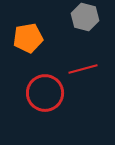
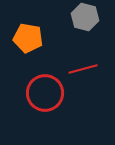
orange pentagon: rotated 20 degrees clockwise
